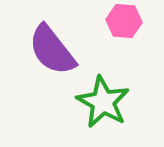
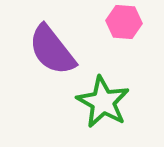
pink hexagon: moved 1 px down
